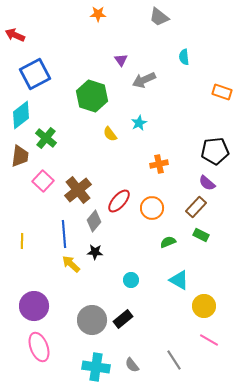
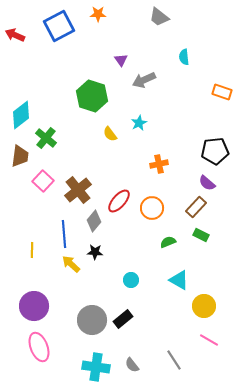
blue square: moved 24 px right, 48 px up
yellow line: moved 10 px right, 9 px down
